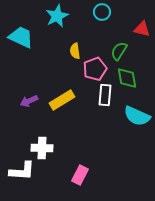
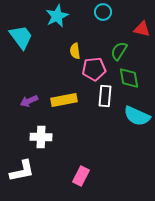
cyan circle: moved 1 px right
cyan trapezoid: rotated 28 degrees clockwise
pink pentagon: moved 1 px left; rotated 15 degrees clockwise
green diamond: moved 2 px right
white rectangle: moved 1 px down
yellow rectangle: moved 2 px right; rotated 20 degrees clockwise
white cross: moved 1 px left, 11 px up
white L-shape: rotated 16 degrees counterclockwise
pink rectangle: moved 1 px right, 1 px down
